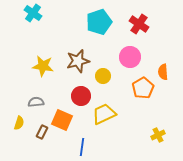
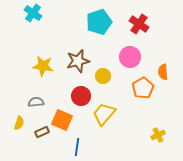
yellow trapezoid: rotated 25 degrees counterclockwise
brown rectangle: rotated 40 degrees clockwise
blue line: moved 5 px left
